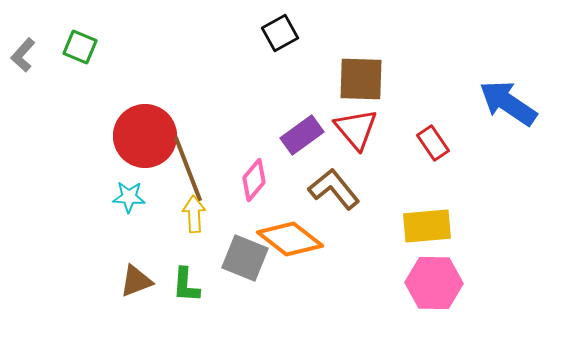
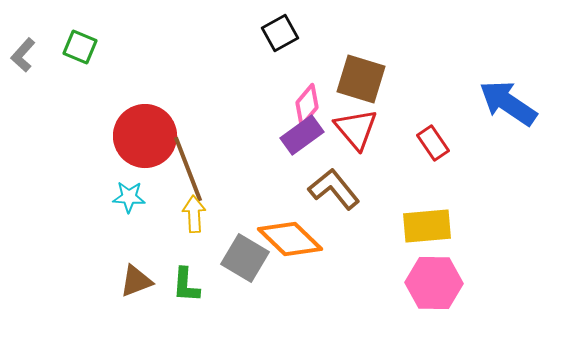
brown square: rotated 15 degrees clockwise
pink diamond: moved 53 px right, 75 px up
orange diamond: rotated 6 degrees clockwise
gray square: rotated 9 degrees clockwise
